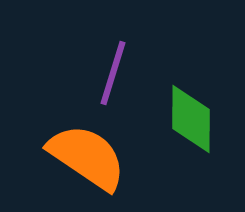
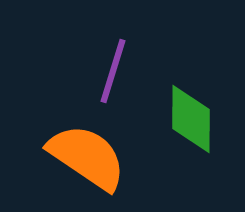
purple line: moved 2 px up
